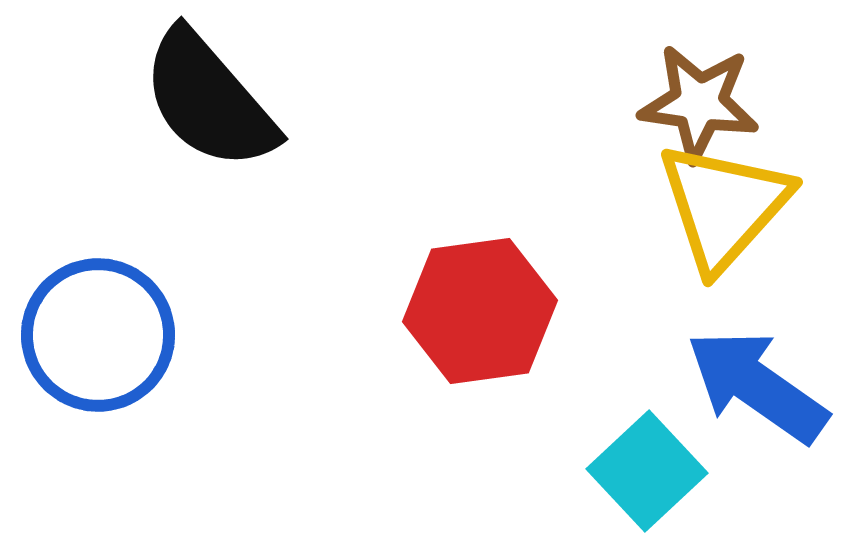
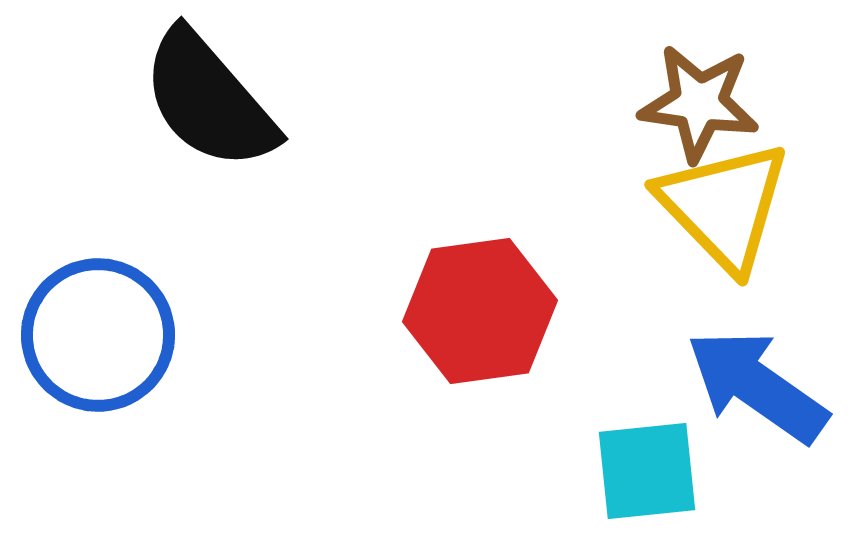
yellow triangle: rotated 26 degrees counterclockwise
cyan square: rotated 37 degrees clockwise
